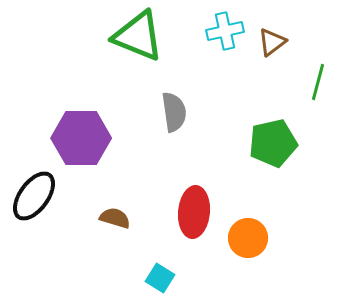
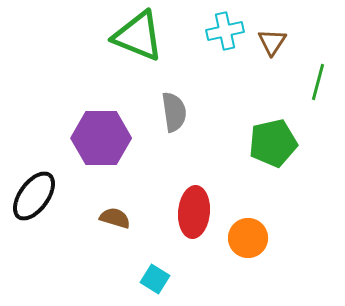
brown triangle: rotated 20 degrees counterclockwise
purple hexagon: moved 20 px right
cyan square: moved 5 px left, 1 px down
